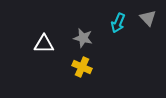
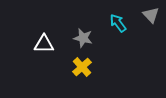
gray triangle: moved 3 px right, 3 px up
cyan arrow: rotated 120 degrees clockwise
yellow cross: rotated 24 degrees clockwise
